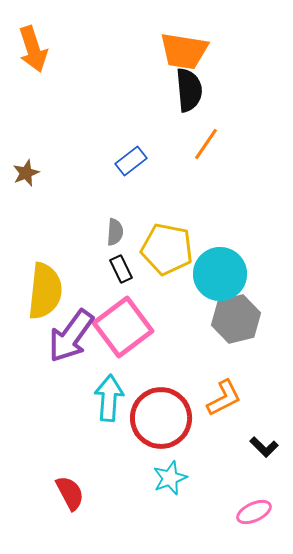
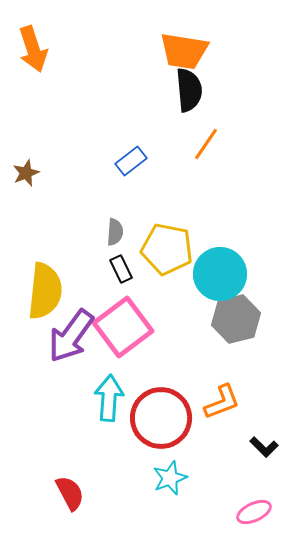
orange L-shape: moved 2 px left, 4 px down; rotated 6 degrees clockwise
